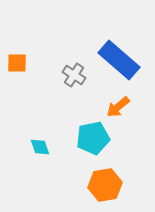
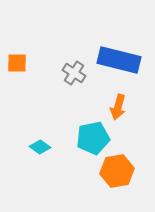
blue rectangle: rotated 27 degrees counterclockwise
gray cross: moved 2 px up
orange arrow: rotated 35 degrees counterclockwise
cyan diamond: rotated 35 degrees counterclockwise
orange hexagon: moved 12 px right, 14 px up
